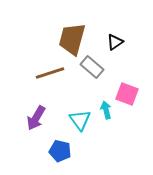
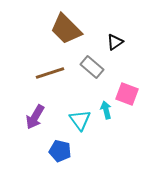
brown trapezoid: moved 6 px left, 10 px up; rotated 60 degrees counterclockwise
purple arrow: moved 1 px left, 1 px up
